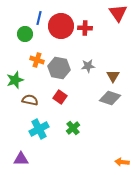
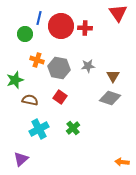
purple triangle: rotated 42 degrees counterclockwise
